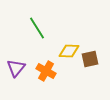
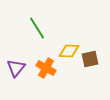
orange cross: moved 3 px up
